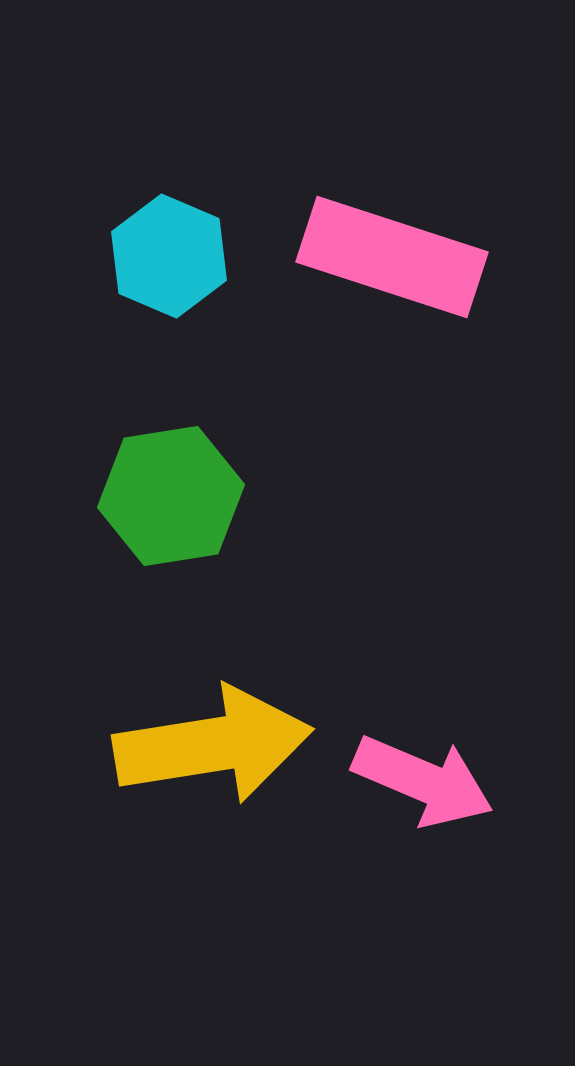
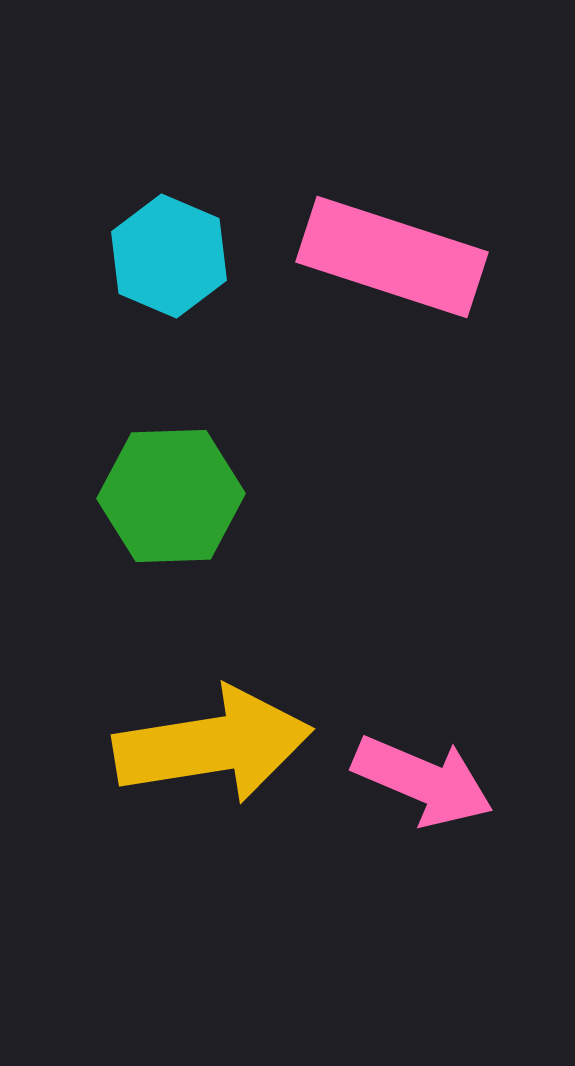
green hexagon: rotated 7 degrees clockwise
